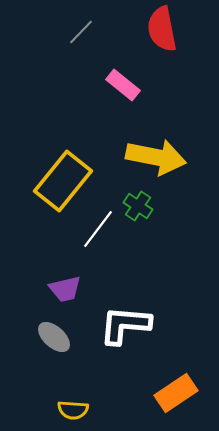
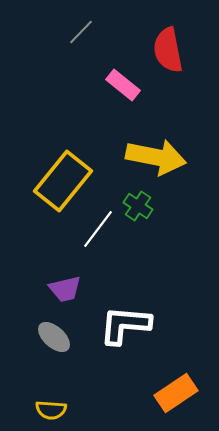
red semicircle: moved 6 px right, 21 px down
yellow semicircle: moved 22 px left
